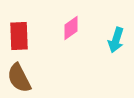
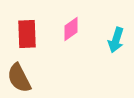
pink diamond: moved 1 px down
red rectangle: moved 8 px right, 2 px up
